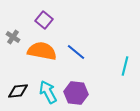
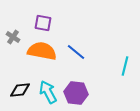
purple square: moved 1 px left, 3 px down; rotated 30 degrees counterclockwise
black diamond: moved 2 px right, 1 px up
